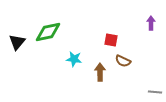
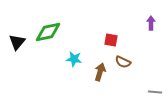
brown semicircle: moved 1 px down
brown arrow: rotated 18 degrees clockwise
